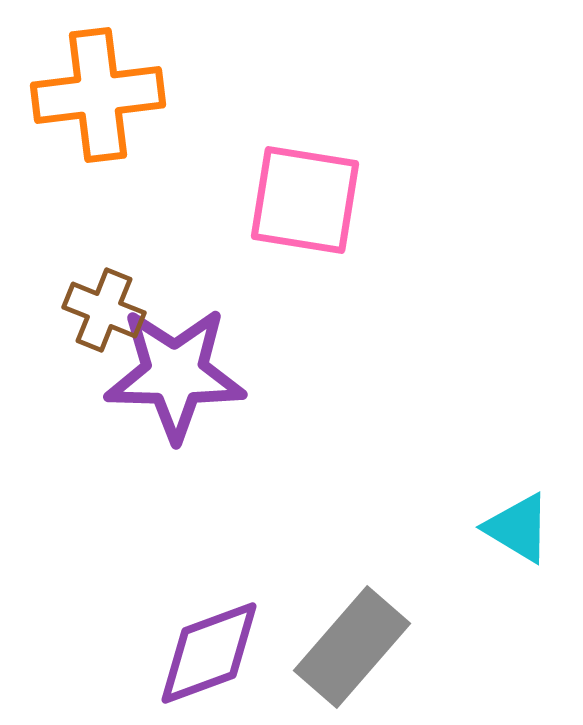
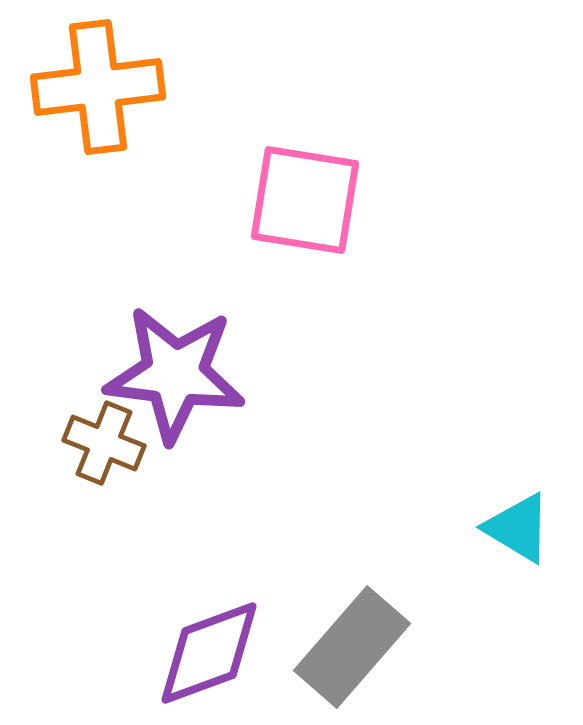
orange cross: moved 8 px up
brown cross: moved 133 px down
purple star: rotated 6 degrees clockwise
